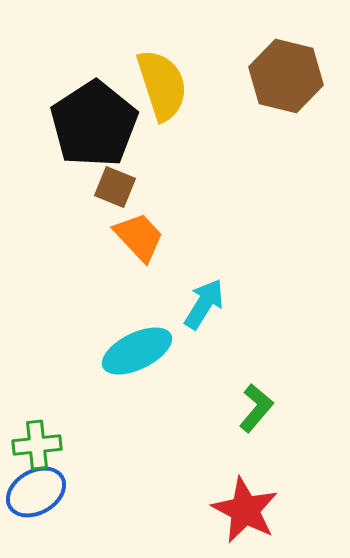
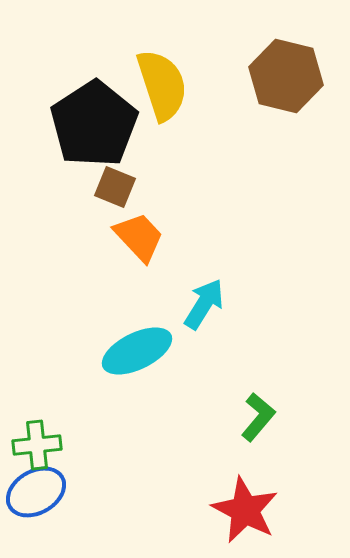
green L-shape: moved 2 px right, 9 px down
